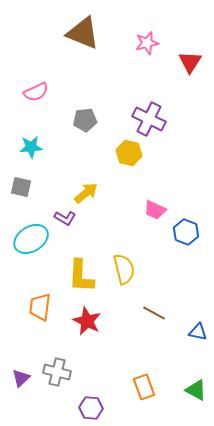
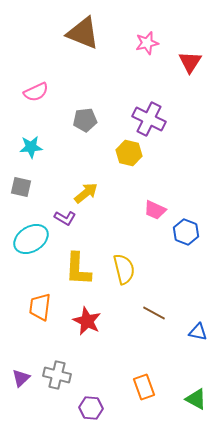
yellow L-shape: moved 3 px left, 7 px up
gray cross: moved 3 px down
green triangle: moved 9 px down
